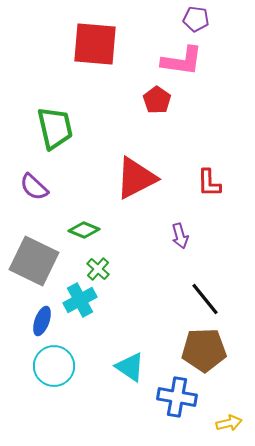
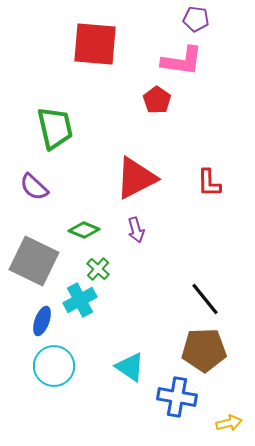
purple arrow: moved 44 px left, 6 px up
